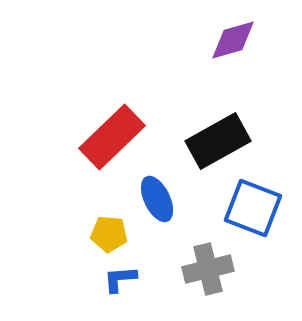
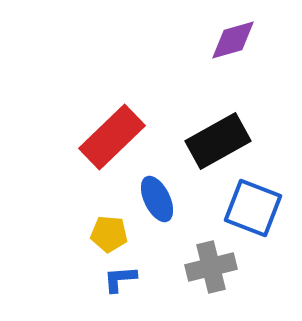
gray cross: moved 3 px right, 2 px up
